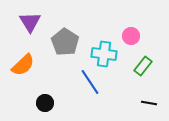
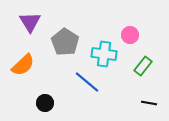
pink circle: moved 1 px left, 1 px up
blue line: moved 3 px left; rotated 16 degrees counterclockwise
